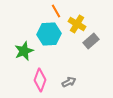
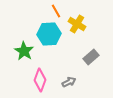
gray rectangle: moved 16 px down
green star: rotated 18 degrees counterclockwise
